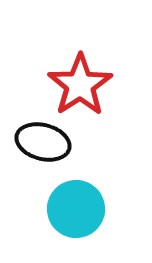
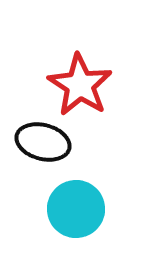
red star: rotated 6 degrees counterclockwise
